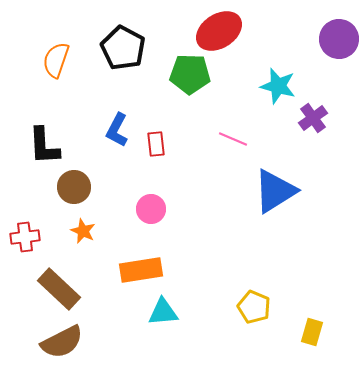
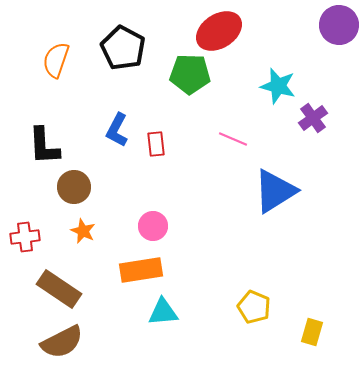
purple circle: moved 14 px up
pink circle: moved 2 px right, 17 px down
brown rectangle: rotated 9 degrees counterclockwise
